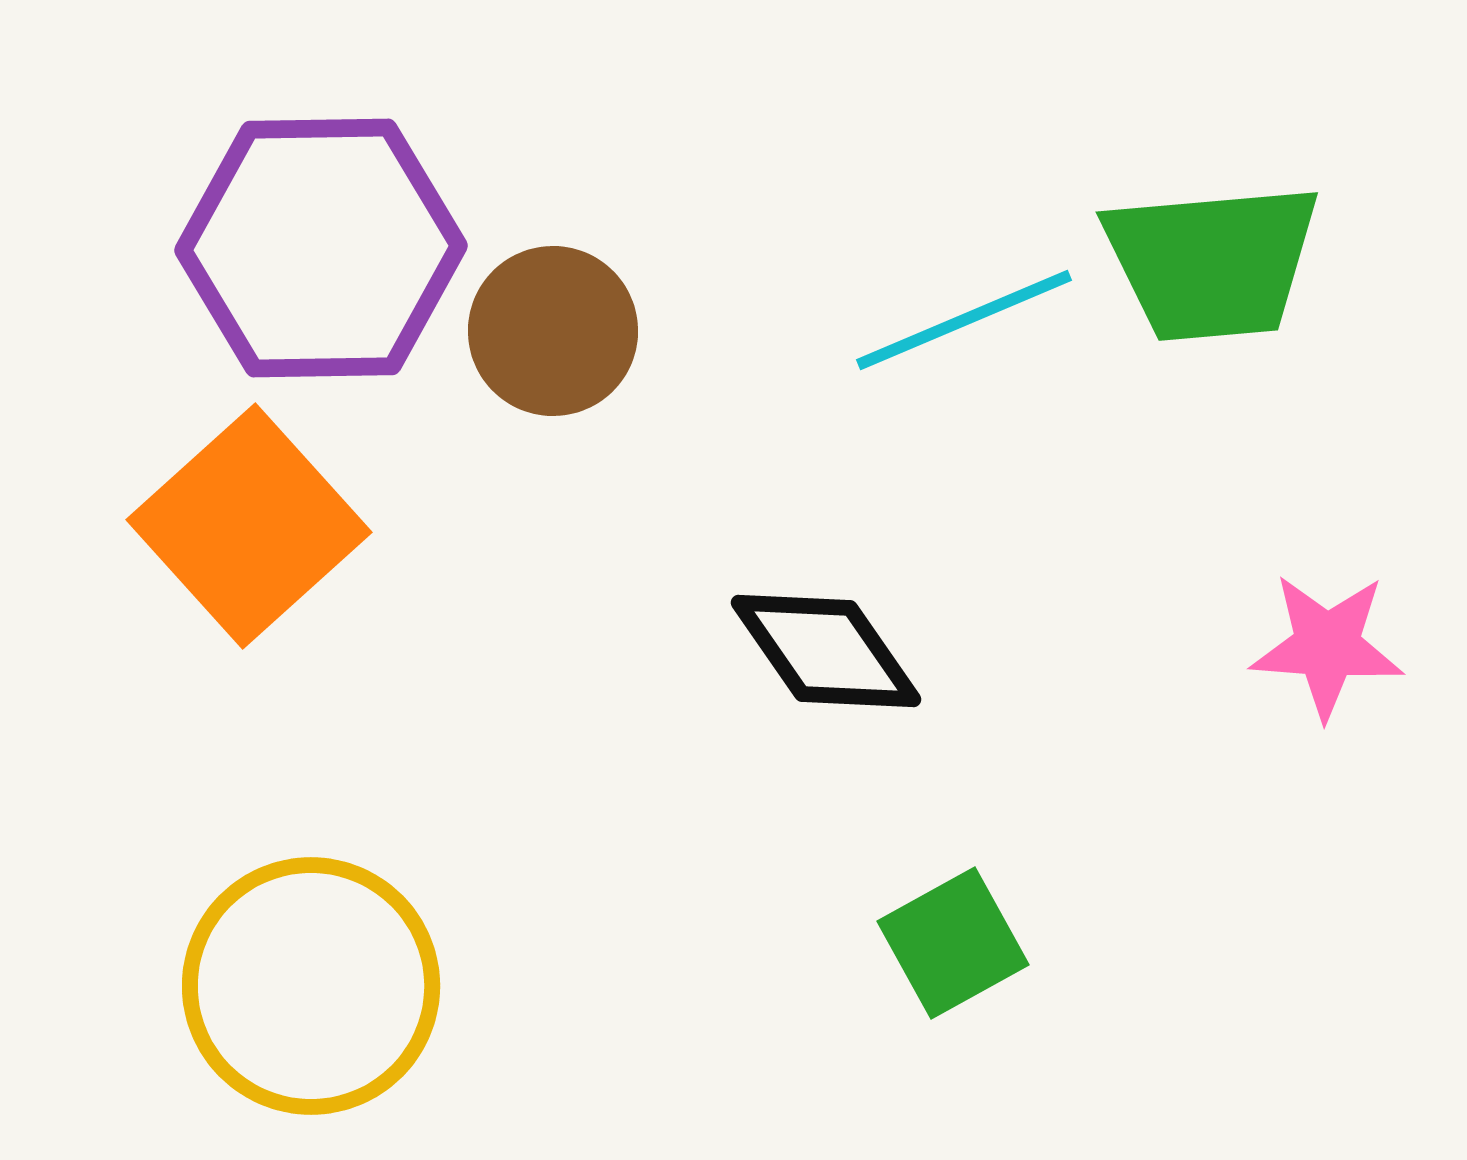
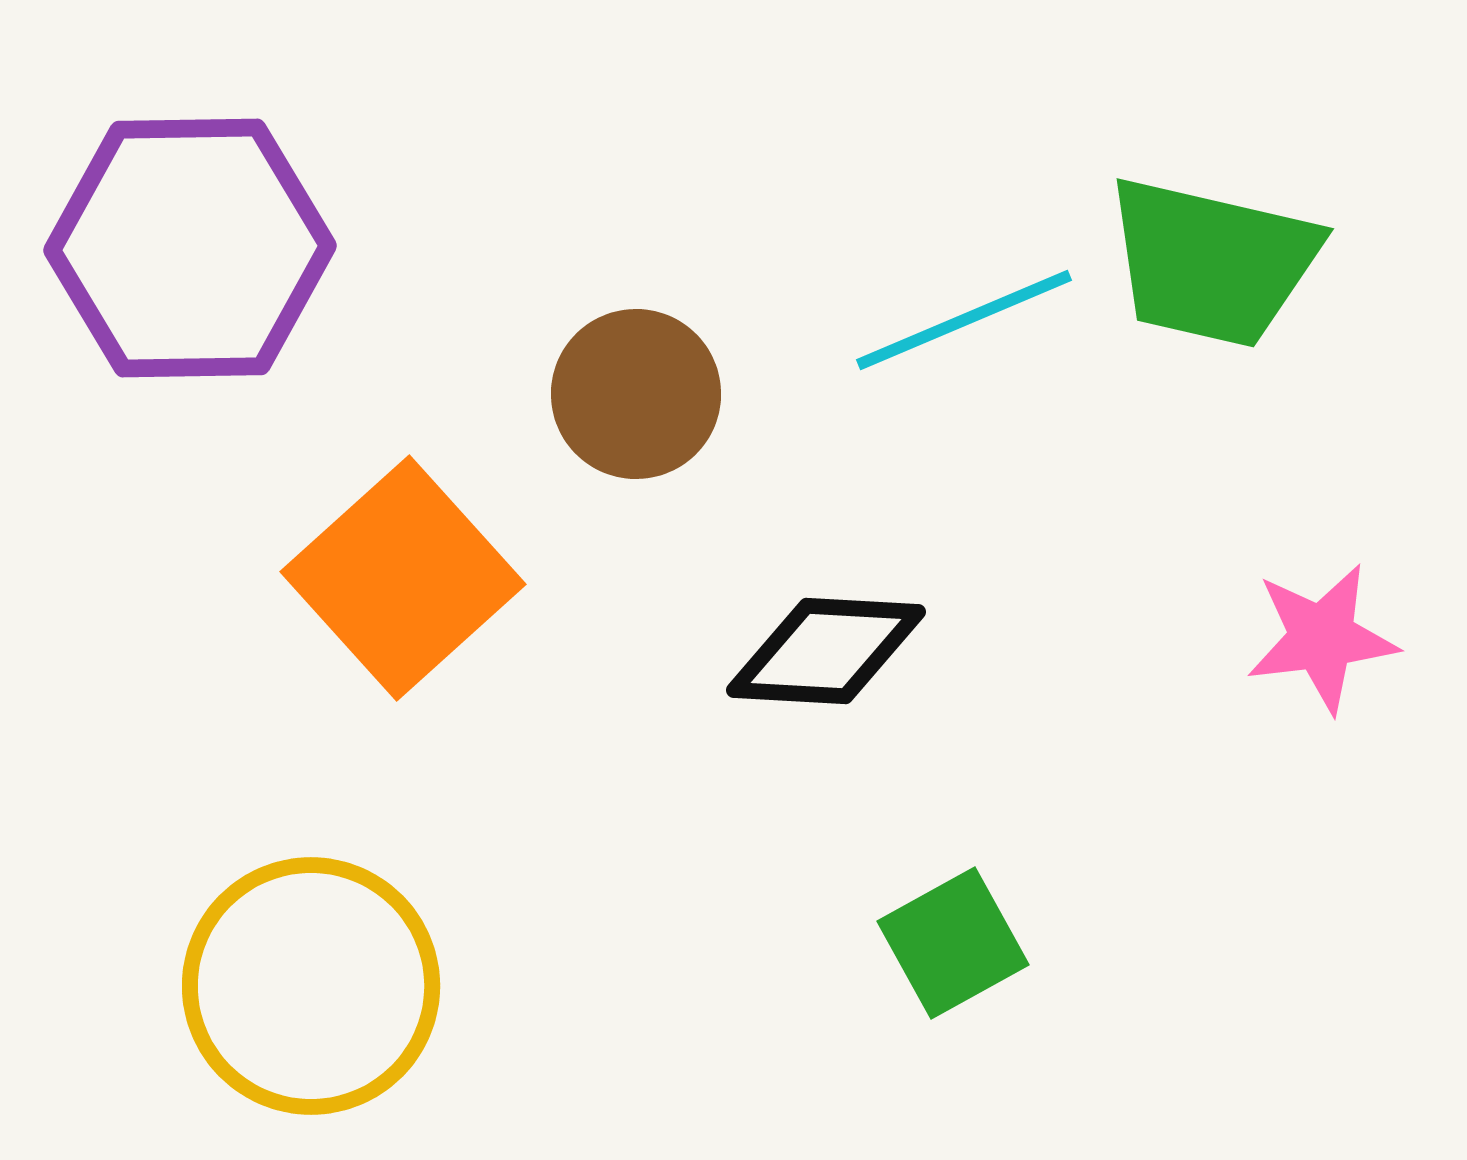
purple hexagon: moved 131 px left
green trapezoid: rotated 18 degrees clockwise
brown circle: moved 83 px right, 63 px down
orange square: moved 154 px right, 52 px down
pink star: moved 5 px left, 8 px up; rotated 11 degrees counterclockwise
black diamond: rotated 52 degrees counterclockwise
